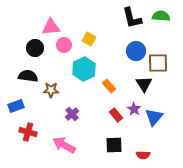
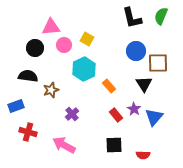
green semicircle: rotated 72 degrees counterclockwise
yellow square: moved 2 px left
brown star: rotated 21 degrees counterclockwise
